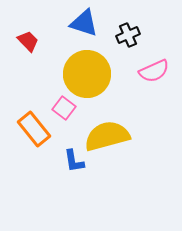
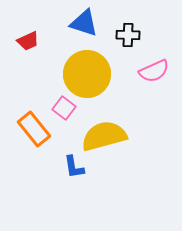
black cross: rotated 25 degrees clockwise
red trapezoid: rotated 110 degrees clockwise
yellow semicircle: moved 3 px left
blue L-shape: moved 6 px down
